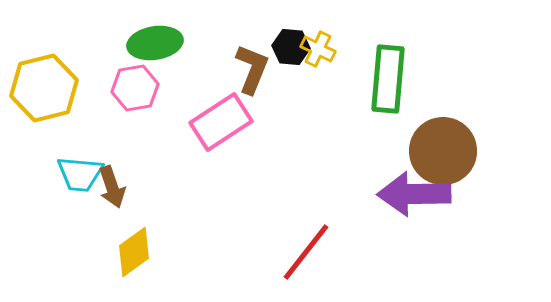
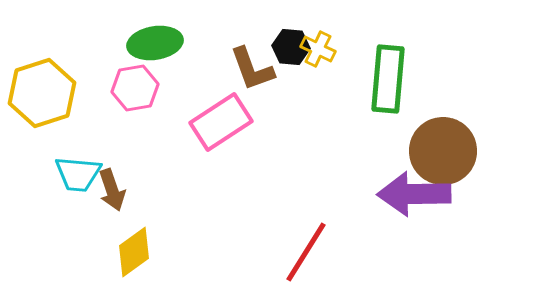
brown L-shape: rotated 138 degrees clockwise
yellow hexagon: moved 2 px left, 5 px down; rotated 4 degrees counterclockwise
cyan trapezoid: moved 2 px left
brown arrow: moved 3 px down
red line: rotated 6 degrees counterclockwise
